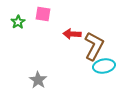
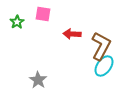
green star: moved 1 px left
brown L-shape: moved 7 px right
cyan ellipse: rotated 45 degrees counterclockwise
